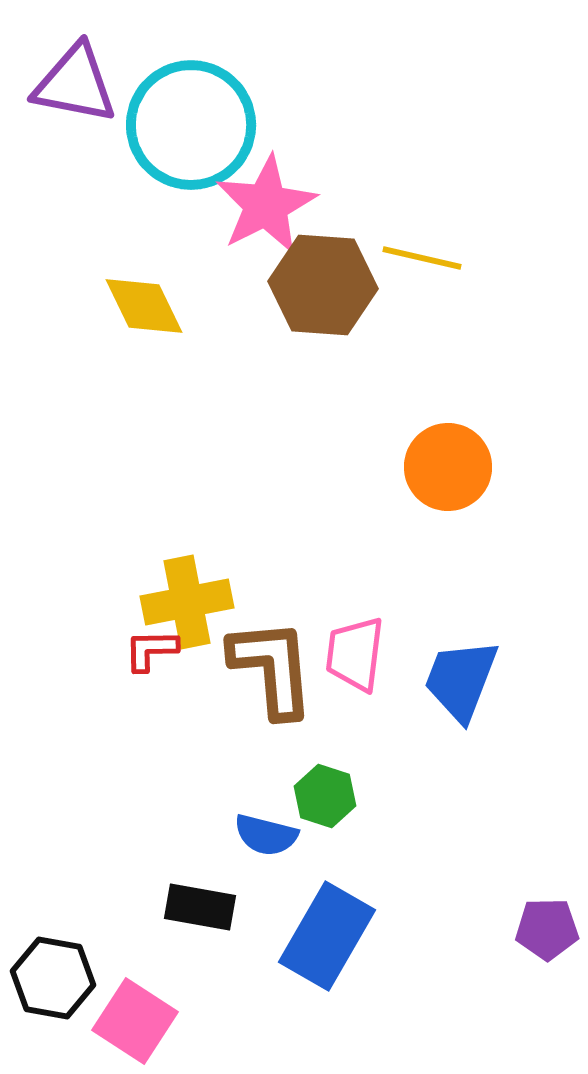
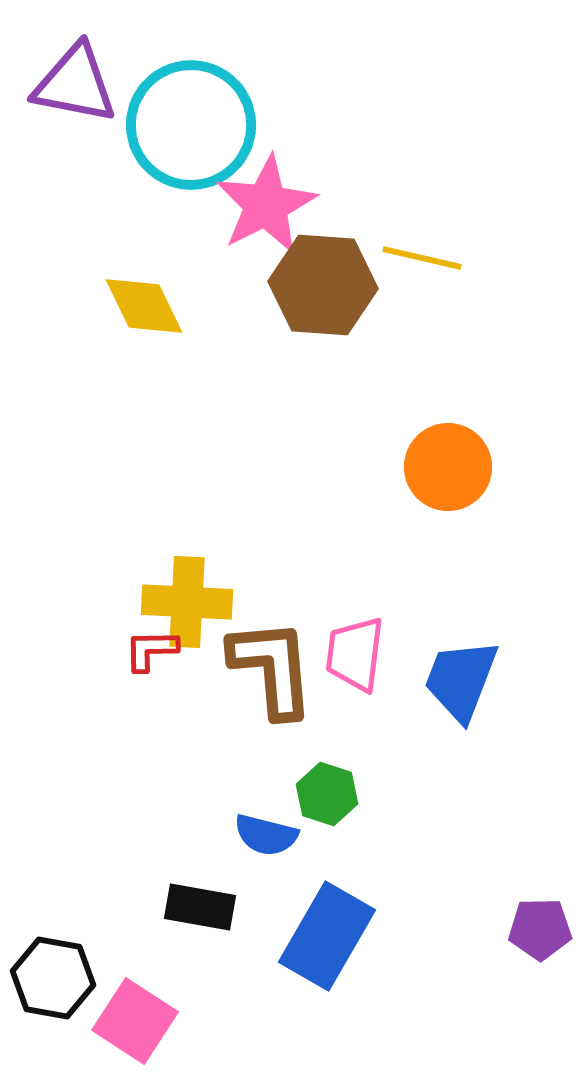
yellow cross: rotated 14 degrees clockwise
green hexagon: moved 2 px right, 2 px up
purple pentagon: moved 7 px left
